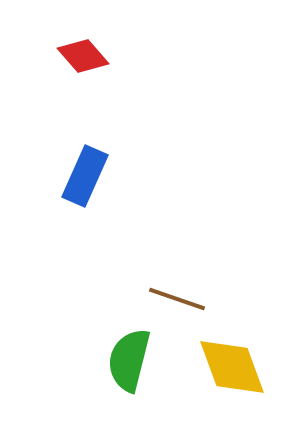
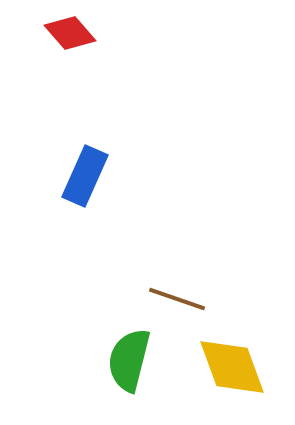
red diamond: moved 13 px left, 23 px up
